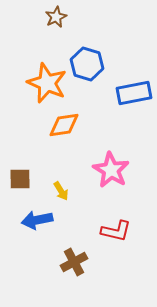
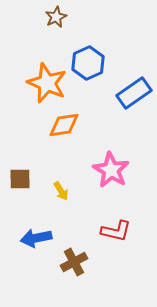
blue hexagon: moved 1 px right, 1 px up; rotated 20 degrees clockwise
blue rectangle: rotated 24 degrees counterclockwise
blue arrow: moved 1 px left, 18 px down
